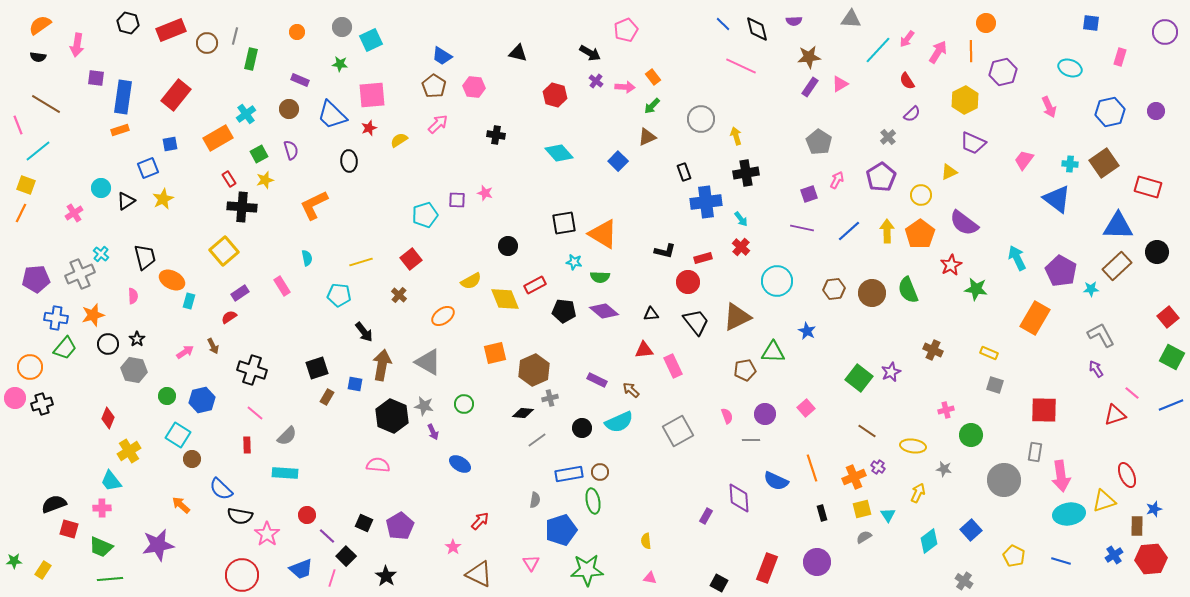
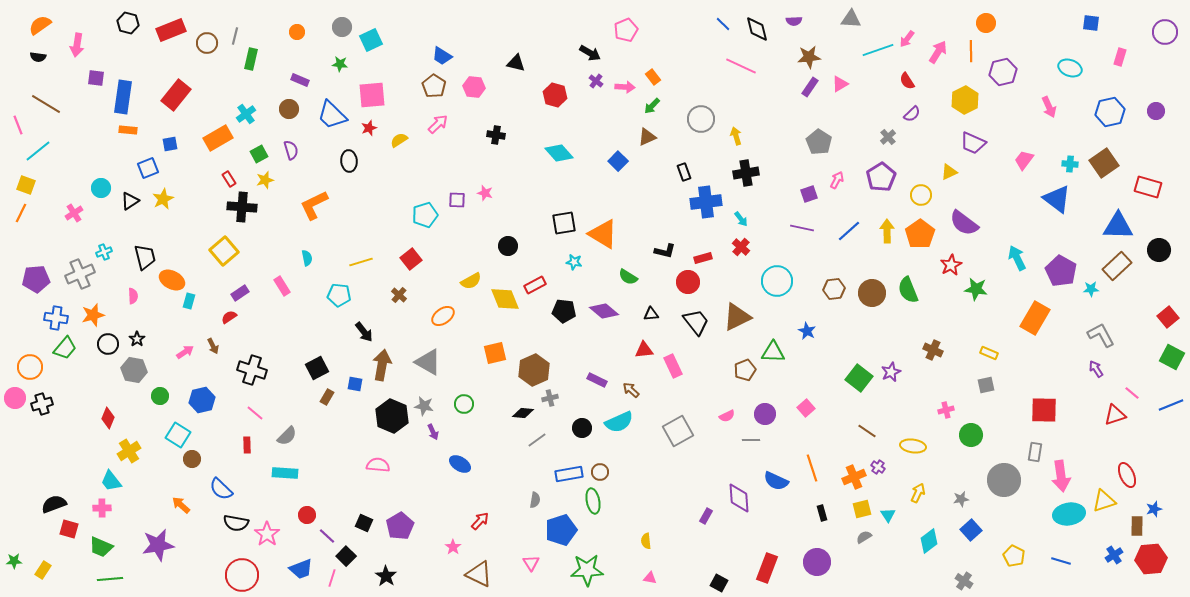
cyan line at (878, 50): rotated 28 degrees clockwise
black triangle at (518, 53): moved 2 px left, 10 px down
orange rectangle at (120, 130): moved 8 px right; rotated 24 degrees clockwise
black triangle at (126, 201): moved 4 px right
black circle at (1157, 252): moved 2 px right, 2 px up
cyan cross at (101, 254): moved 3 px right, 2 px up; rotated 28 degrees clockwise
green semicircle at (600, 277): moved 28 px right; rotated 30 degrees clockwise
black square at (317, 368): rotated 10 degrees counterclockwise
brown pentagon at (745, 370): rotated 10 degrees counterclockwise
gray square at (995, 385): moved 9 px left; rotated 30 degrees counterclockwise
green circle at (167, 396): moved 7 px left
pink semicircle at (727, 416): rotated 84 degrees clockwise
gray star at (944, 469): moved 17 px right, 30 px down; rotated 21 degrees counterclockwise
black semicircle at (240, 516): moved 4 px left, 7 px down
